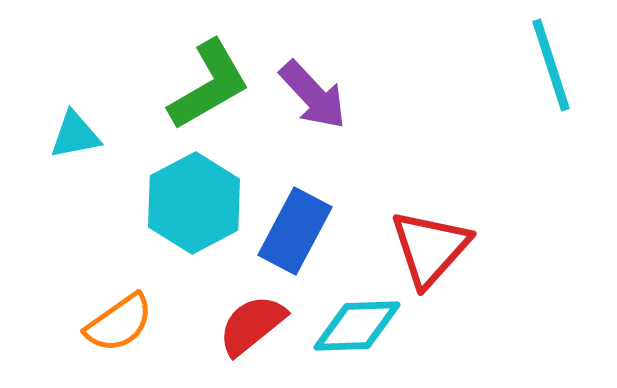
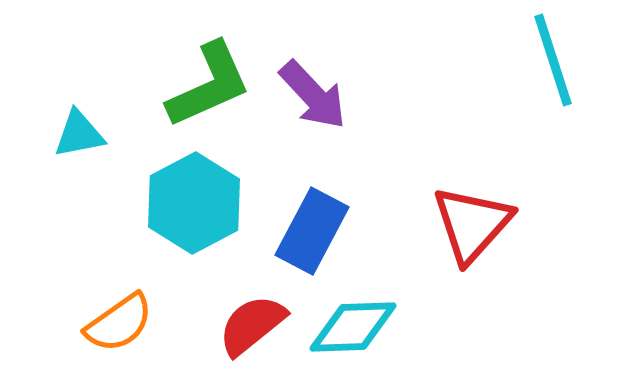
cyan line: moved 2 px right, 5 px up
green L-shape: rotated 6 degrees clockwise
cyan triangle: moved 4 px right, 1 px up
blue rectangle: moved 17 px right
red triangle: moved 42 px right, 24 px up
cyan diamond: moved 4 px left, 1 px down
